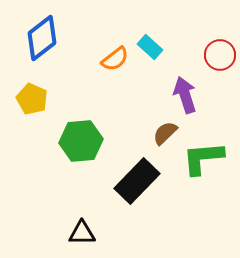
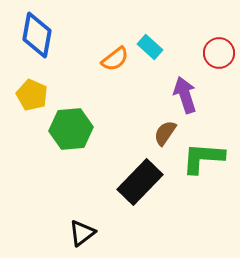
blue diamond: moved 5 px left, 3 px up; rotated 42 degrees counterclockwise
red circle: moved 1 px left, 2 px up
yellow pentagon: moved 4 px up
brown semicircle: rotated 12 degrees counterclockwise
green hexagon: moved 10 px left, 12 px up
green L-shape: rotated 9 degrees clockwise
black rectangle: moved 3 px right, 1 px down
black triangle: rotated 36 degrees counterclockwise
